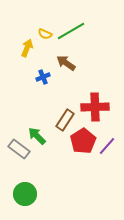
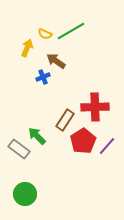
brown arrow: moved 10 px left, 2 px up
